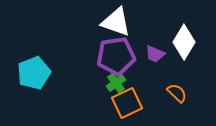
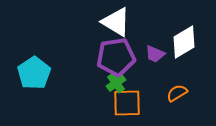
white triangle: rotated 12 degrees clockwise
white diamond: rotated 28 degrees clockwise
purple pentagon: moved 1 px down
cyan pentagon: rotated 12 degrees counterclockwise
orange semicircle: rotated 75 degrees counterclockwise
orange square: rotated 24 degrees clockwise
